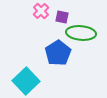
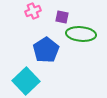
pink cross: moved 8 px left; rotated 21 degrees clockwise
green ellipse: moved 1 px down
blue pentagon: moved 12 px left, 3 px up
